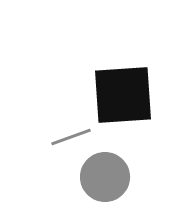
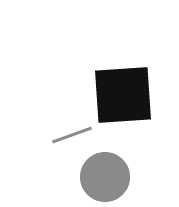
gray line: moved 1 px right, 2 px up
